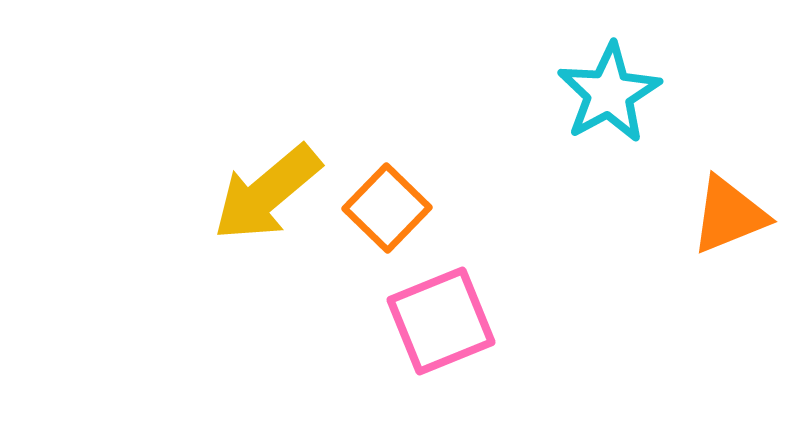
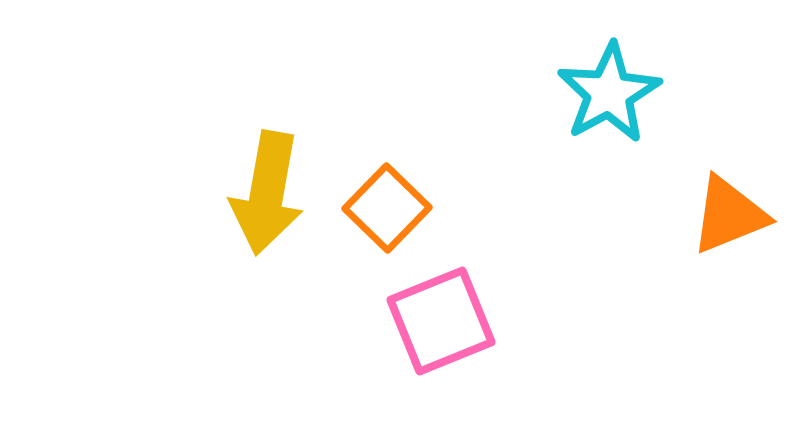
yellow arrow: rotated 40 degrees counterclockwise
